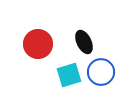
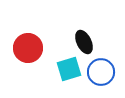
red circle: moved 10 px left, 4 px down
cyan square: moved 6 px up
